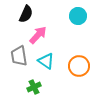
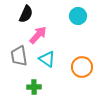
cyan triangle: moved 1 px right, 2 px up
orange circle: moved 3 px right, 1 px down
green cross: rotated 24 degrees clockwise
